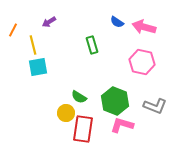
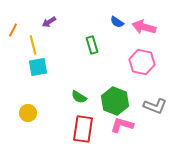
yellow circle: moved 38 px left
